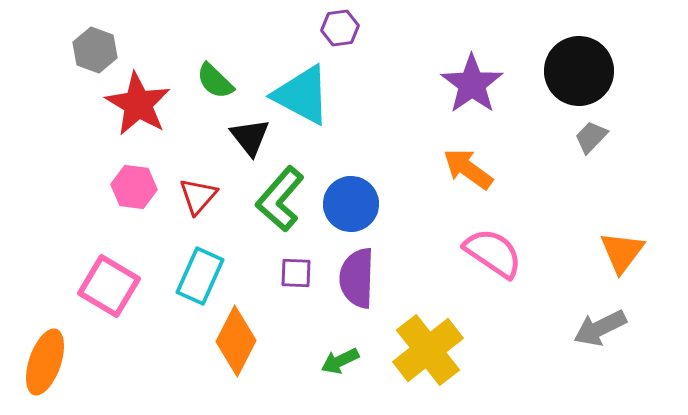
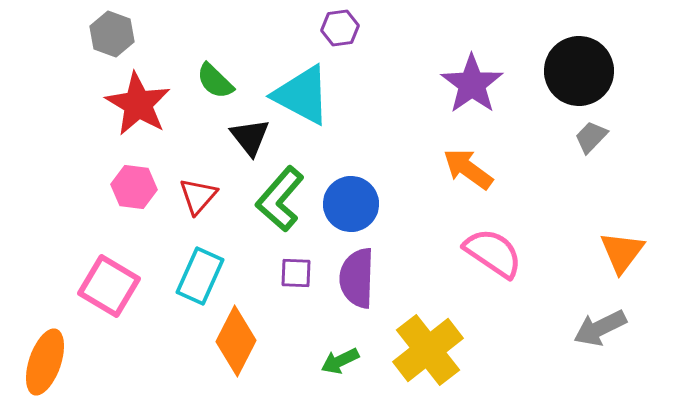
gray hexagon: moved 17 px right, 16 px up
